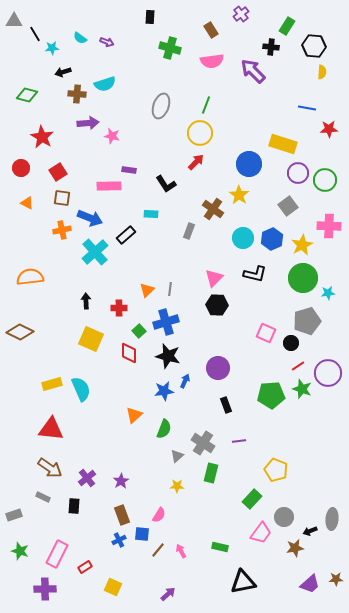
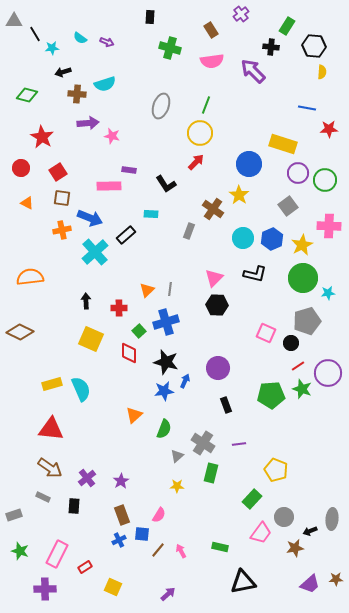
black star at (168, 356): moved 2 px left, 6 px down
purple line at (239, 441): moved 3 px down
